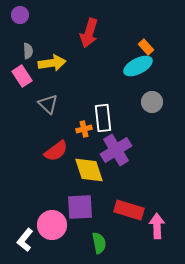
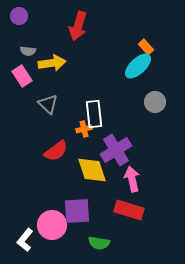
purple circle: moved 1 px left, 1 px down
red arrow: moved 11 px left, 7 px up
gray semicircle: rotated 98 degrees clockwise
cyan ellipse: rotated 16 degrees counterclockwise
gray circle: moved 3 px right
white rectangle: moved 9 px left, 4 px up
yellow diamond: moved 3 px right
purple square: moved 3 px left, 4 px down
pink arrow: moved 25 px left, 47 px up; rotated 10 degrees counterclockwise
green semicircle: rotated 110 degrees clockwise
